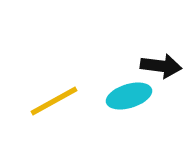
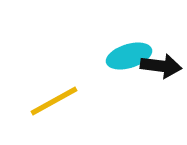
cyan ellipse: moved 40 px up
